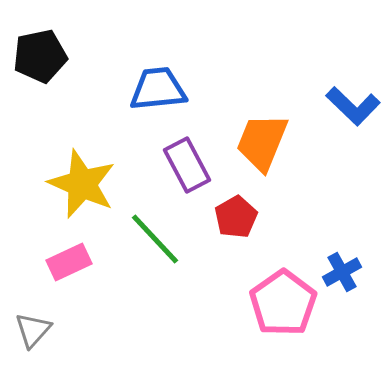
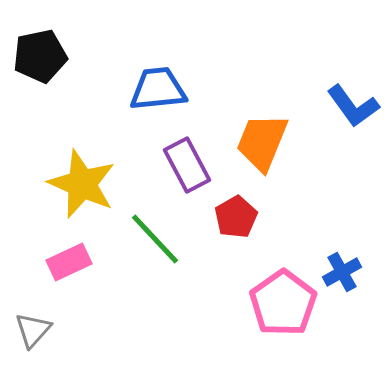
blue L-shape: rotated 10 degrees clockwise
